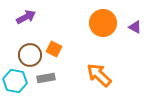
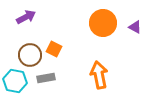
orange arrow: rotated 36 degrees clockwise
